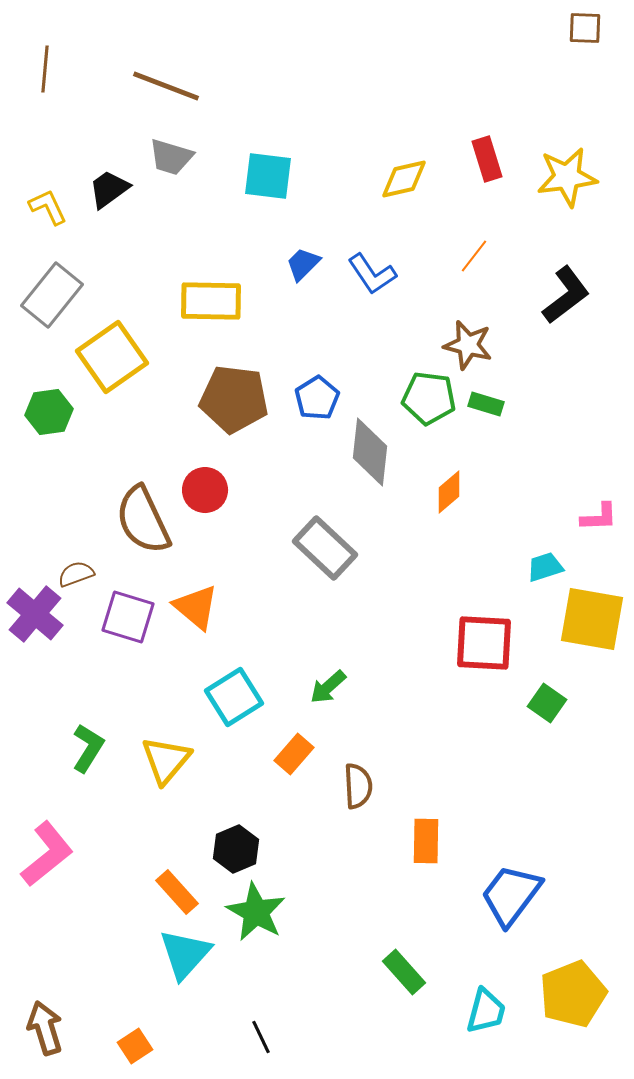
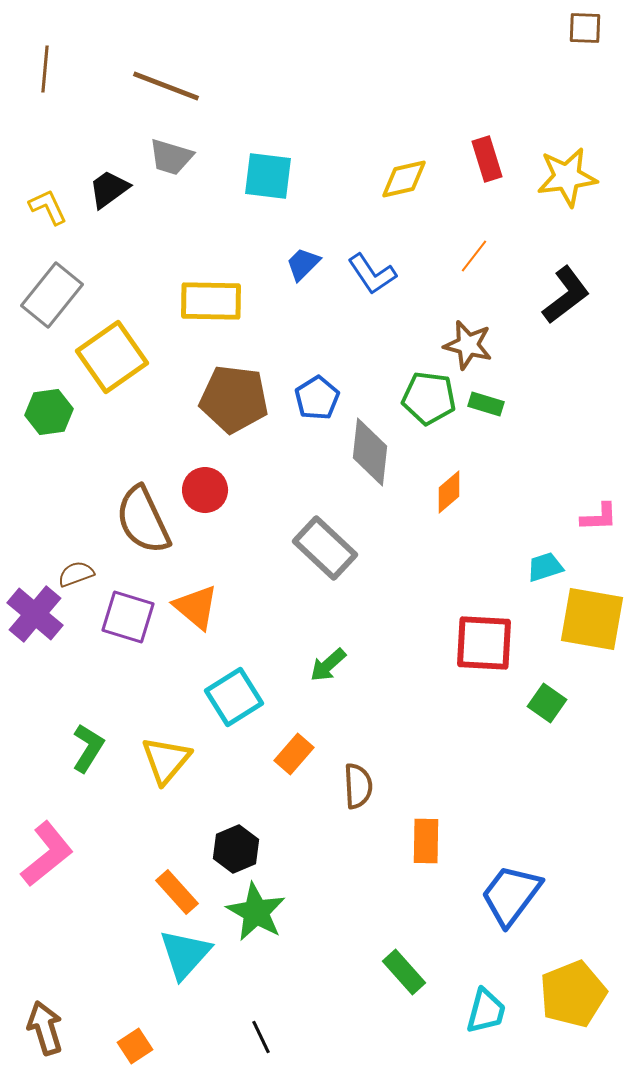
green arrow at (328, 687): moved 22 px up
